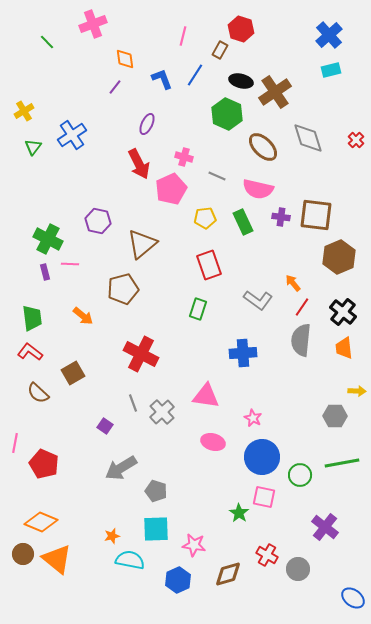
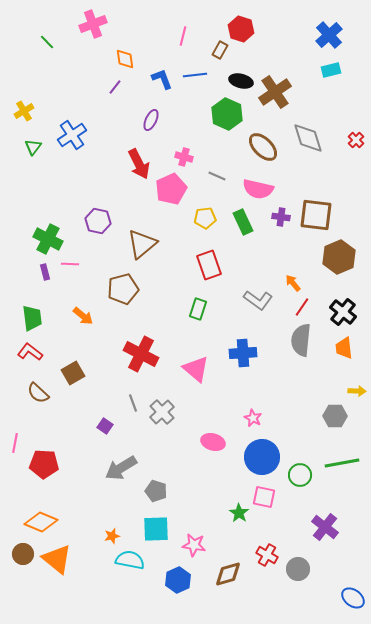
blue line at (195, 75): rotated 50 degrees clockwise
purple ellipse at (147, 124): moved 4 px right, 4 px up
pink triangle at (206, 396): moved 10 px left, 27 px up; rotated 32 degrees clockwise
red pentagon at (44, 464): rotated 20 degrees counterclockwise
